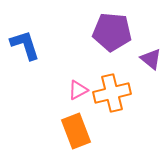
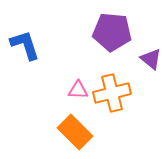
pink triangle: rotated 30 degrees clockwise
orange rectangle: moved 1 px left, 1 px down; rotated 24 degrees counterclockwise
